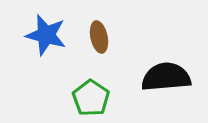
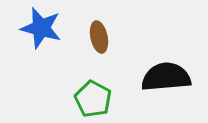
blue star: moved 5 px left, 7 px up
green pentagon: moved 2 px right, 1 px down; rotated 6 degrees counterclockwise
